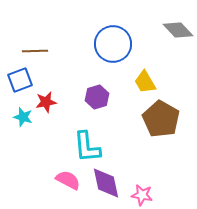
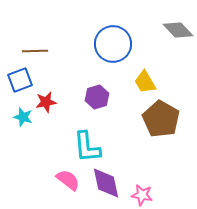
pink semicircle: rotated 10 degrees clockwise
